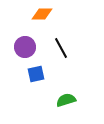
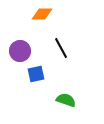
purple circle: moved 5 px left, 4 px down
green semicircle: rotated 36 degrees clockwise
